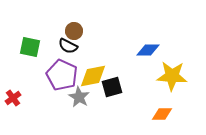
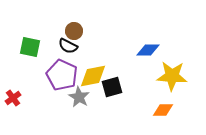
orange diamond: moved 1 px right, 4 px up
